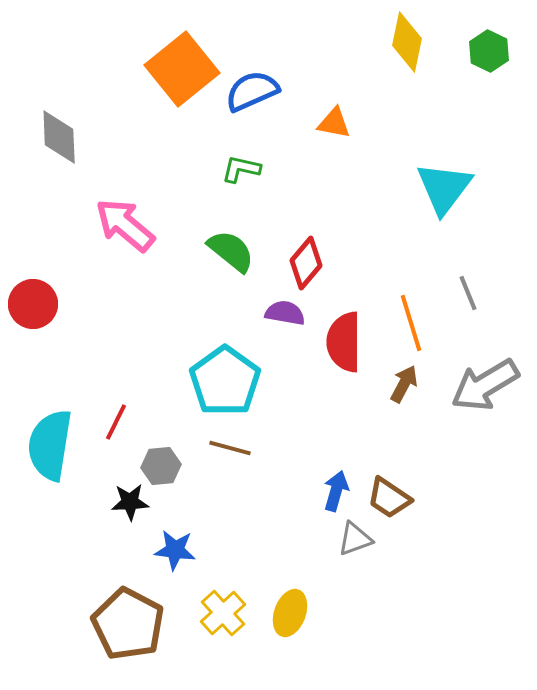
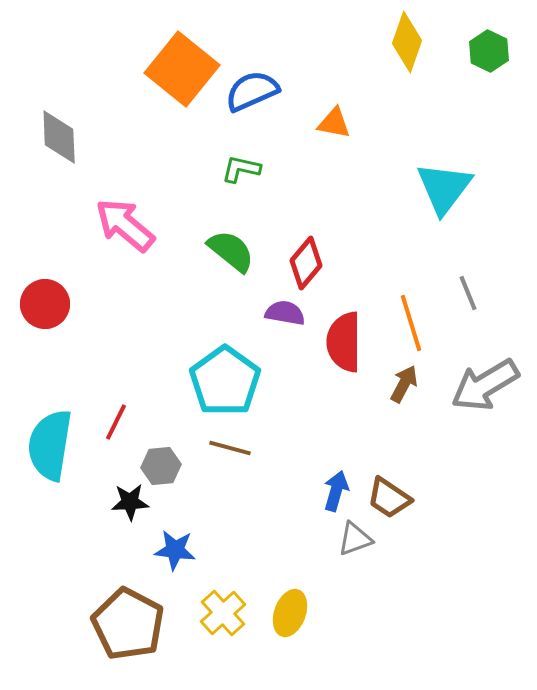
yellow diamond: rotated 8 degrees clockwise
orange square: rotated 12 degrees counterclockwise
red circle: moved 12 px right
